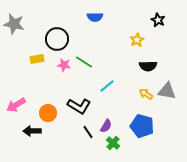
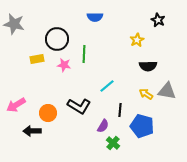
green line: moved 8 px up; rotated 60 degrees clockwise
purple semicircle: moved 3 px left
black line: moved 32 px right, 22 px up; rotated 40 degrees clockwise
